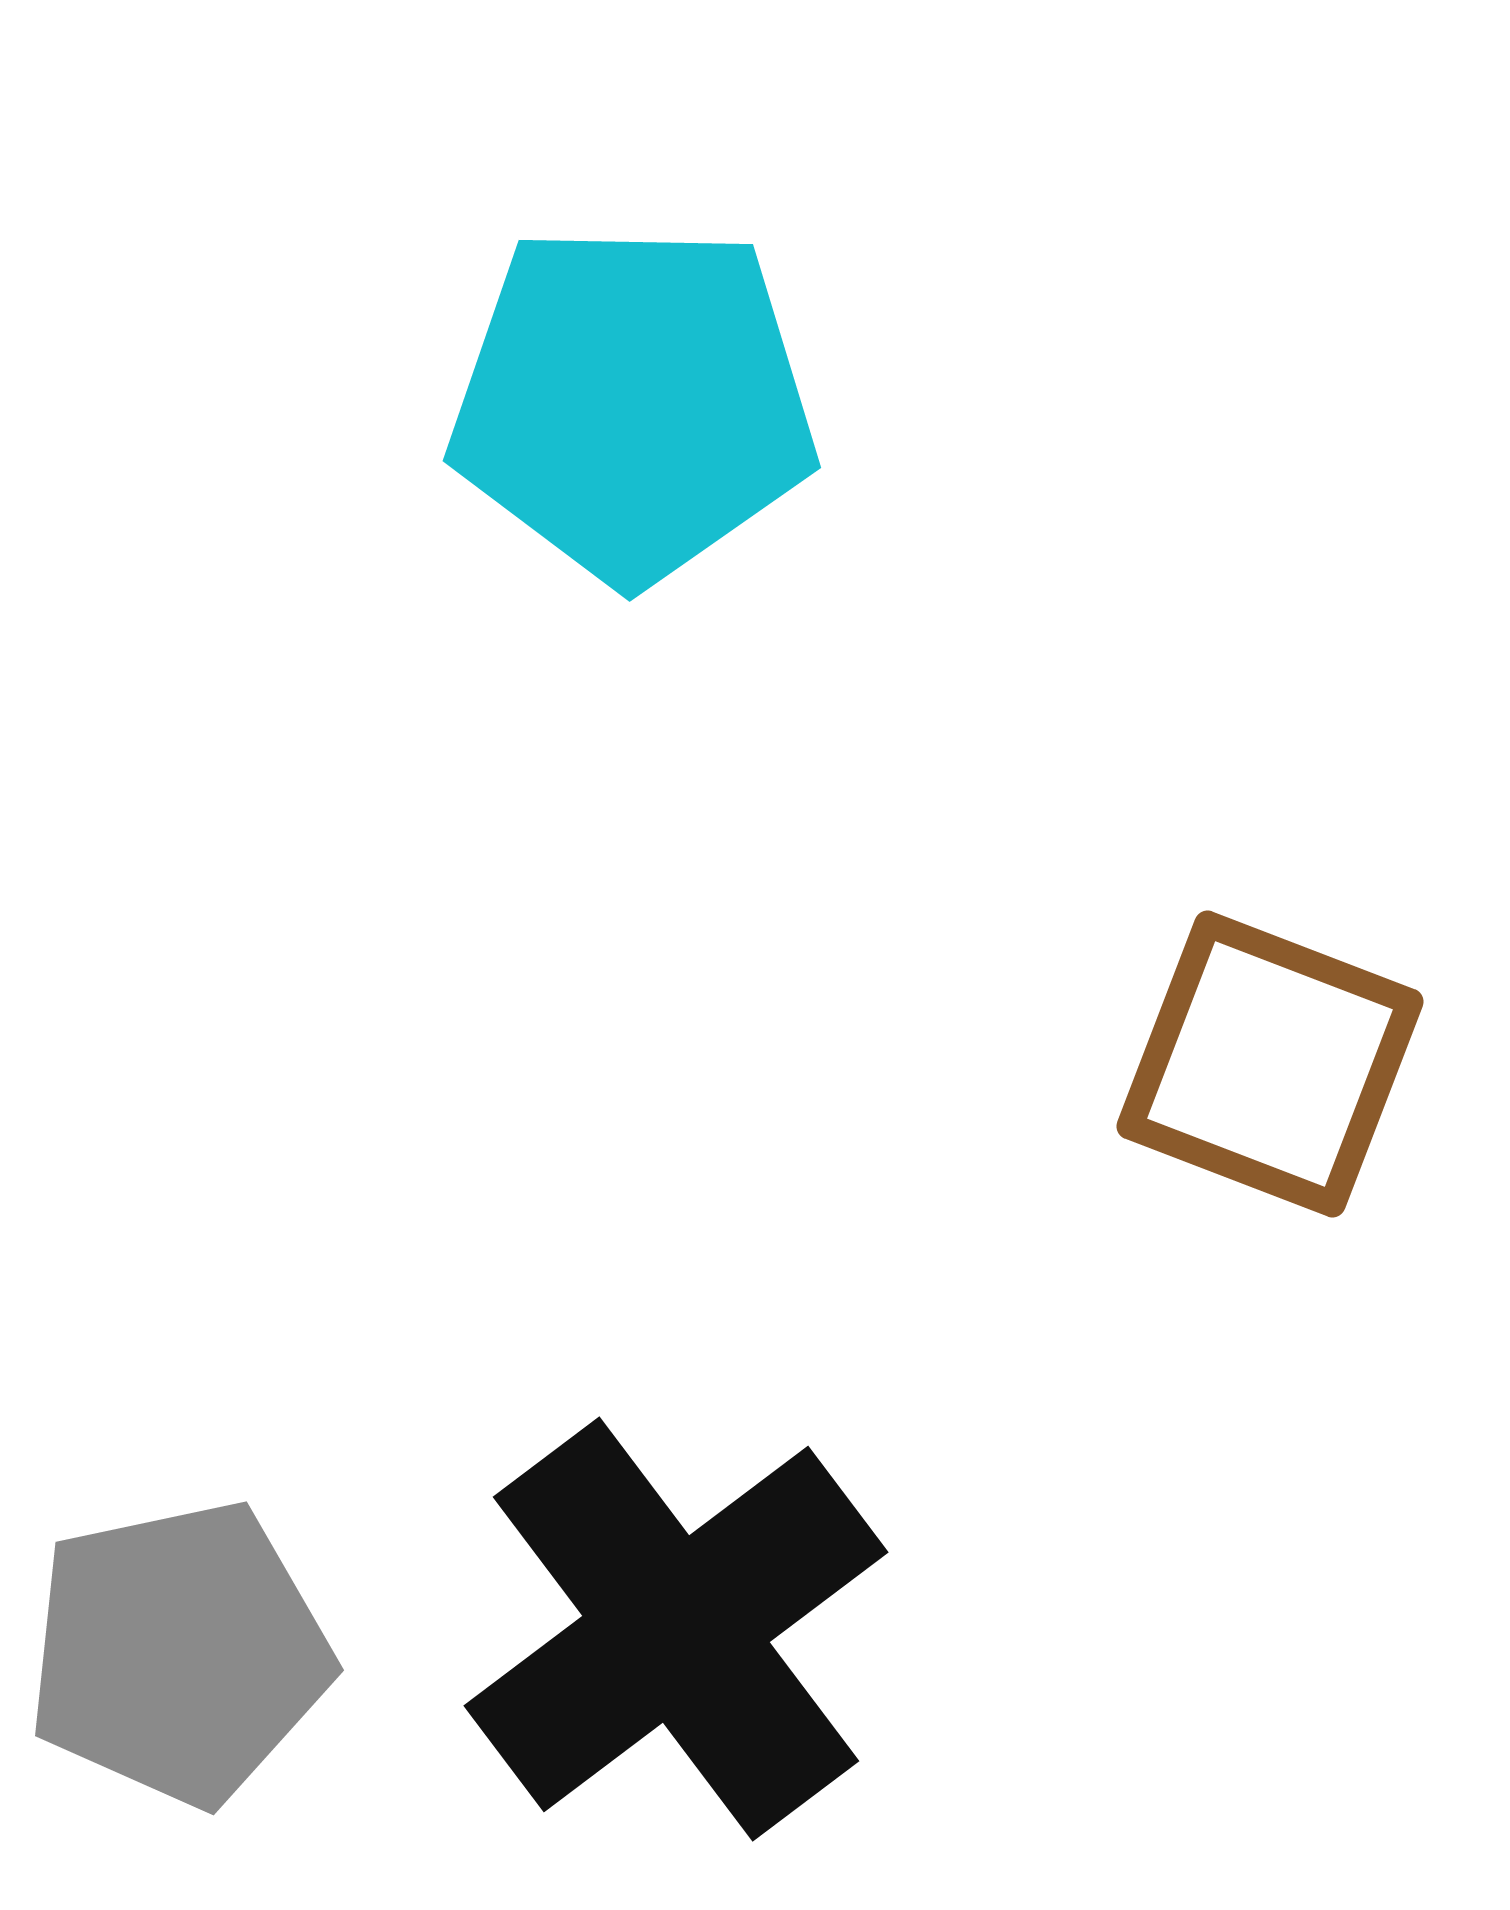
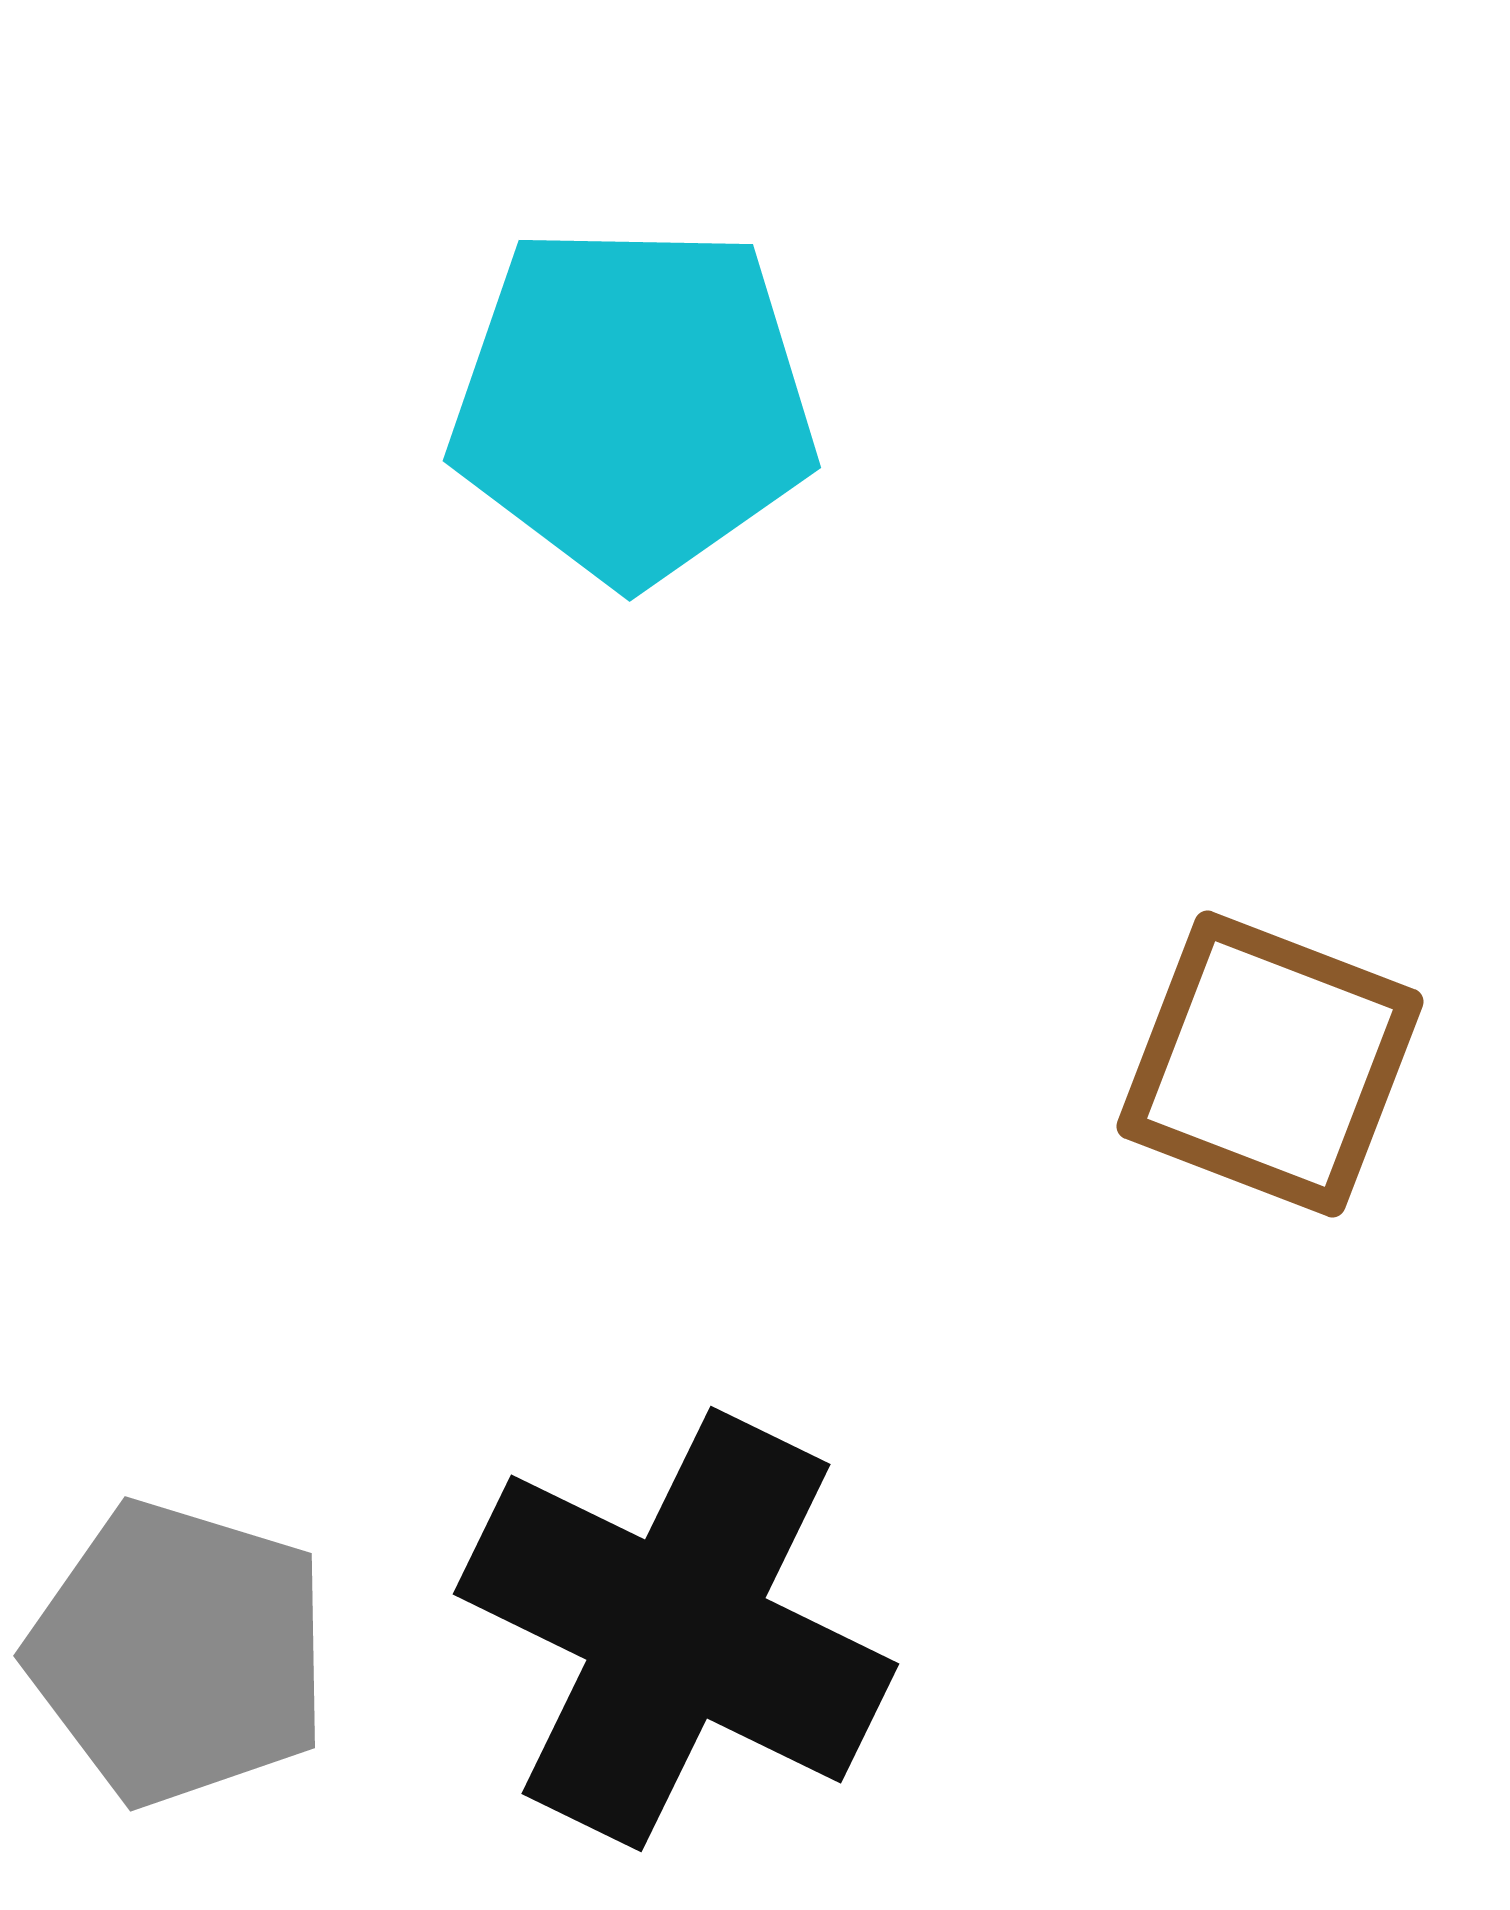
black cross: rotated 27 degrees counterclockwise
gray pentagon: rotated 29 degrees clockwise
